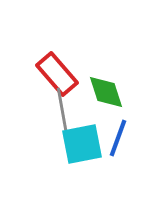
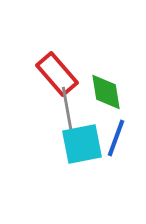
green diamond: rotated 9 degrees clockwise
gray line: moved 5 px right, 1 px up
blue line: moved 2 px left
